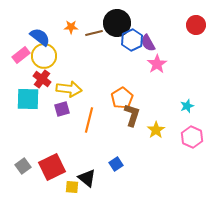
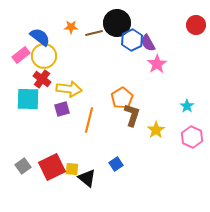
cyan star: rotated 16 degrees counterclockwise
yellow square: moved 18 px up
